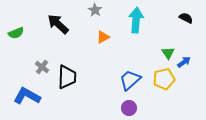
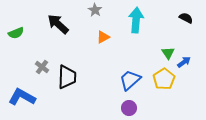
yellow pentagon: rotated 20 degrees counterclockwise
blue L-shape: moved 5 px left, 1 px down
